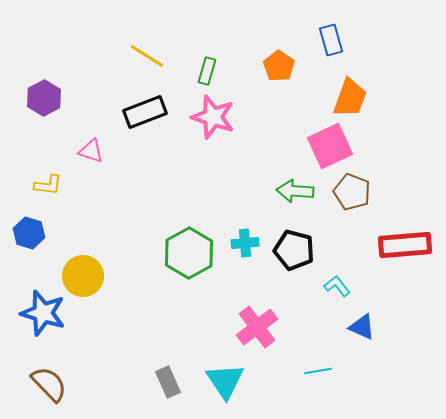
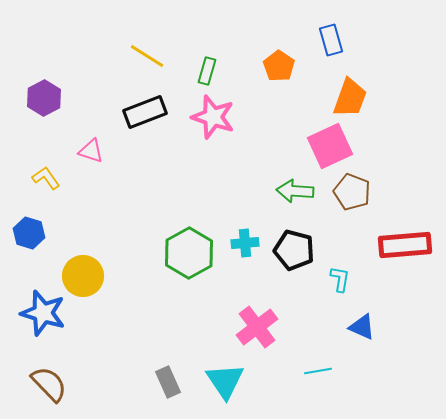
yellow L-shape: moved 2 px left, 7 px up; rotated 132 degrees counterclockwise
cyan L-shape: moved 3 px right, 7 px up; rotated 48 degrees clockwise
